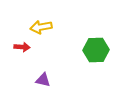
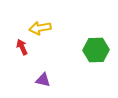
yellow arrow: moved 1 px left, 1 px down
red arrow: rotated 119 degrees counterclockwise
